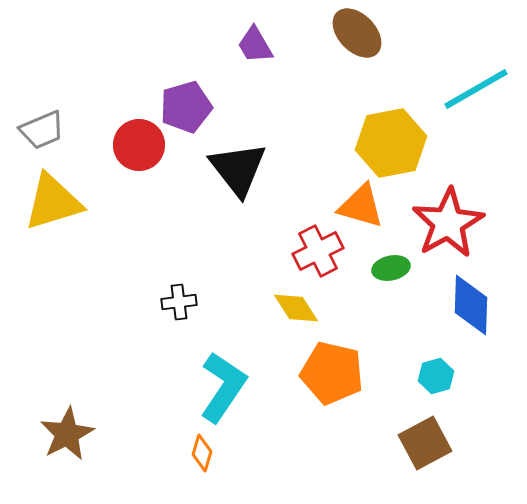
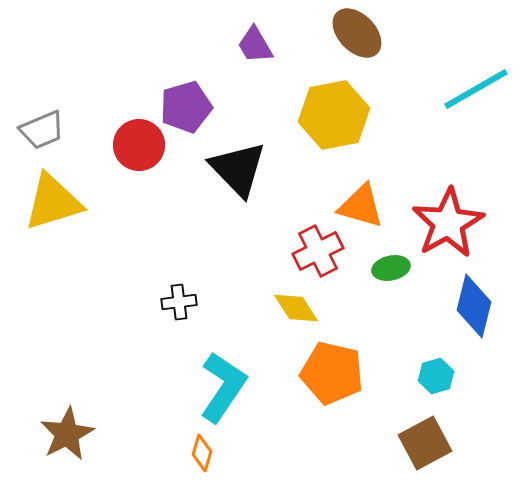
yellow hexagon: moved 57 px left, 28 px up
black triangle: rotated 6 degrees counterclockwise
blue diamond: moved 3 px right, 1 px down; rotated 12 degrees clockwise
